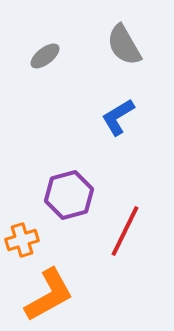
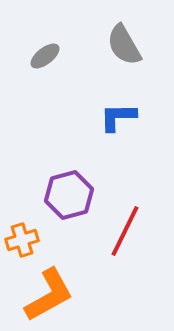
blue L-shape: rotated 30 degrees clockwise
